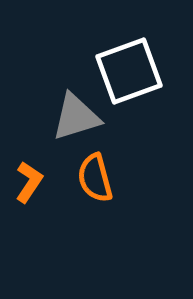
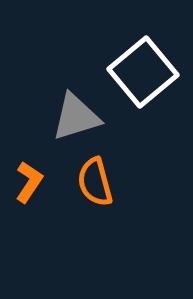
white square: moved 14 px right, 1 px down; rotated 20 degrees counterclockwise
orange semicircle: moved 4 px down
